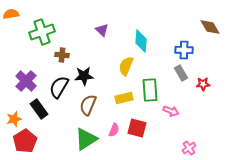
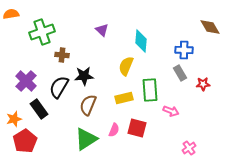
gray rectangle: moved 1 px left
